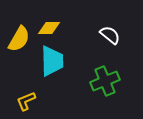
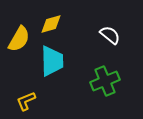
yellow diamond: moved 2 px right, 4 px up; rotated 15 degrees counterclockwise
